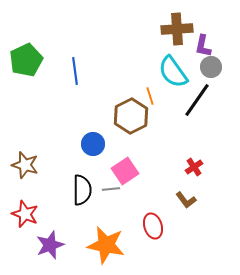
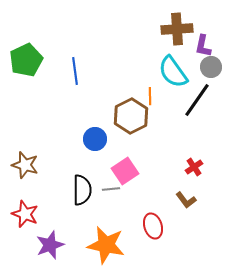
orange line: rotated 18 degrees clockwise
blue circle: moved 2 px right, 5 px up
